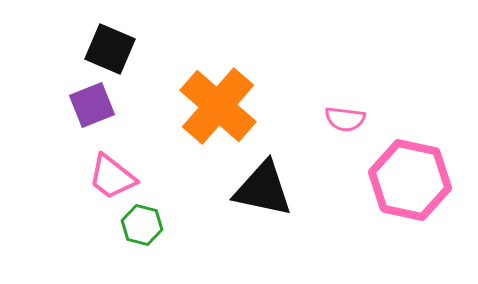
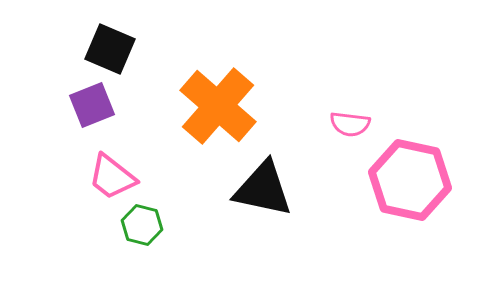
pink semicircle: moved 5 px right, 5 px down
